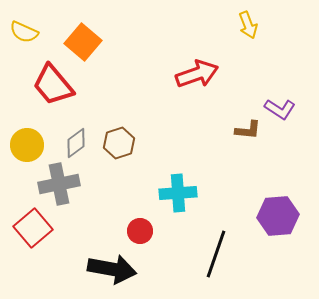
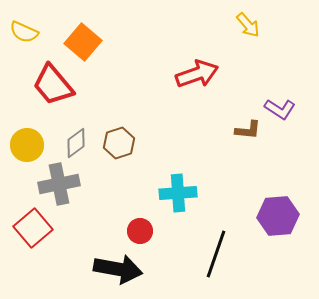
yellow arrow: rotated 20 degrees counterclockwise
black arrow: moved 6 px right
